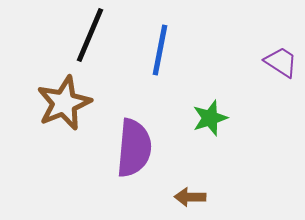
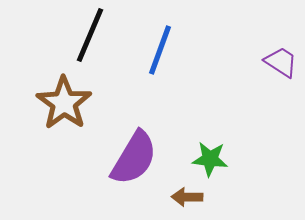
blue line: rotated 9 degrees clockwise
brown star: rotated 14 degrees counterclockwise
green star: moved 41 px down; rotated 24 degrees clockwise
purple semicircle: moved 10 px down; rotated 26 degrees clockwise
brown arrow: moved 3 px left
